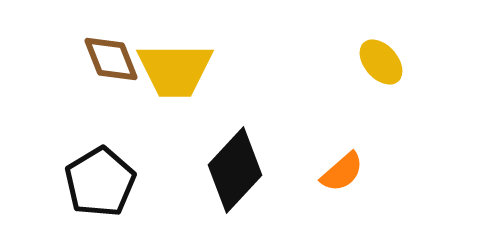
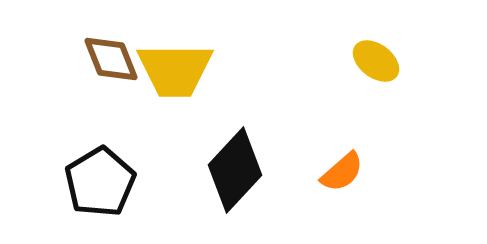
yellow ellipse: moved 5 px left, 1 px up; rotated 12 degrees counterclockwise
